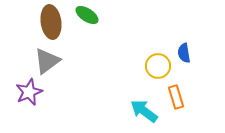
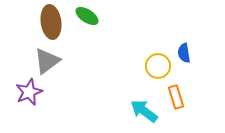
green ellipse: moved 1 px down
